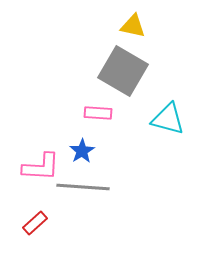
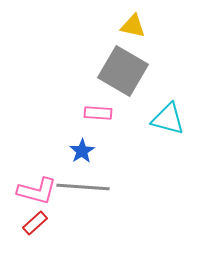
pink L-shape: moved 4 px left, 24 px down; rotated 12 degrees clockwise
